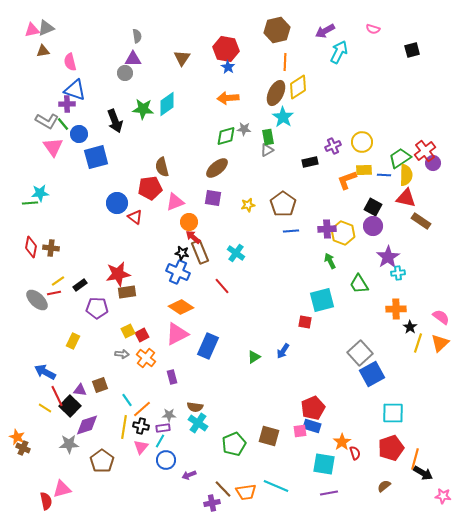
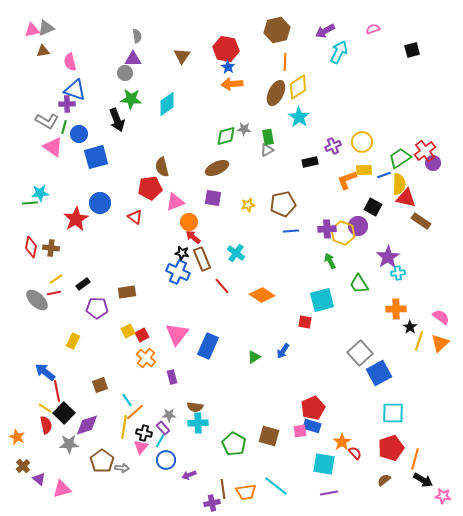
pink semicircle at (373, 29): rotated 144 degrees clockwise
brown triangle at (182, 58): moved 2 px up
orange arrow at (228, 98): moved 4 px right, 14 px up
green star at (143, 109): moved 12 px left, 10 px up
cyan star at (283, 117): moved 16 px right
black arrow at (115, 121): moved 2 px right, 1 px up
green line at (63, 124): moved 1 px right, 3 px down; rotated 56 degrees clockwise
pink triangle at (53, 147): rotated 20 degrees counterclockwise
brown ellipse at (217, 168): rotated 15 degrees clockwise
blue line at (384, 175): rotated 24 degrees counterclockwise
yellow semicircle at (406, 175): moved 7 px left, 9 px down
blue circle at (117, 203): moved 17 px left
brown pentagon at (283, 204): rotated 25 degrees clockwise
purple circle at (373, 226): moved 15 px left
brown rectangle at (200, 252): moved 2 px right, 7 px down
red star at (118, 274): moved 42 px left, 55 px up; rotated 20 degrees counterclockwise
yellow line at (58, 281): moved 2 px left, 2 px up
black rectangle at (80, 285): moved 3 px right, 1 px up
orange diamond at (181, 307): moved 81 px right, 12 px up
pink triangle at (177, 334): rotated 25 degrees counterclockwise
yellow line at (418, 343): moved 1 px right, 2 px up
gray arrow at (122, 354): moved 114 px down
blue arrow at (45, 372): rotated 10 degrees clockwise
blue square at (372, 374): moved 7 px right, 1 px up
purple triangle at (80, 390): moved 41 px left, 89 px down; rotated 32 degrees clockwise
red line at (57, 396): moved 5 px up; rotated 15 degrees clockwise
black square at (70, 406): moved 6 px left, 7 px down
orange line at (142, 409): moved 7 px left, 3 px down
cyan cross at (198, 423): rotated 36 degrees counterclockwise
black cross at (141, 426): moved 3 px right, 7 px down
purple rectangle at (163, 428): rotated 56 degrees clockwise
green pentagon at (234, 444): rotated 20 degrees counterclockwise
brown cross at (23, 448): moved 18 px down; rotated 24 degrees clockwise
red semicircle at (355, 453): rotated 24 degrees counterclockwise
black arrow at (423, 473): moved 7 px down
cyan line at (276, 486): rotated 15 degrees clockwise
brown semicircle at (384, 486): moved 6 px up
brown line at (223, 489): rotated 36 degrees clockwise
red semicircle at (46, 501): moved 76 px up
